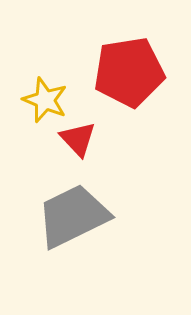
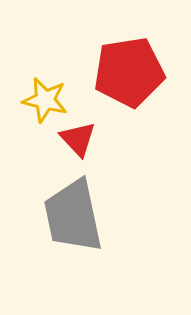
yellow star: rotated 9 degrees counterclockwise
gray trapezoid: rotated 76 degrees counterclockwise
